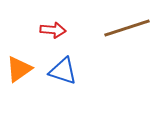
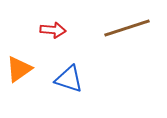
blue triangle: moved 6 px right, 8 px down
